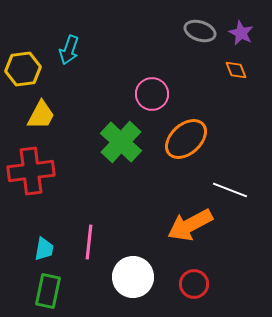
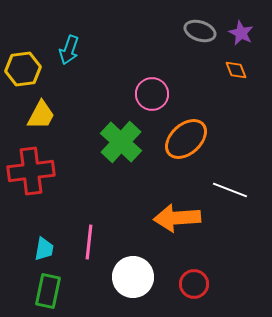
orange arrow: moved 13 px left, 7 px up; rotated 24 degrees clockwise
